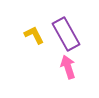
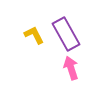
pink arrow: moved 3 px right, 1 px down
